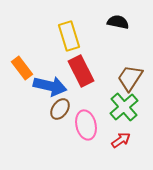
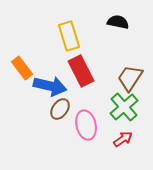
red arrow: moved 2 px right, 1 px up
